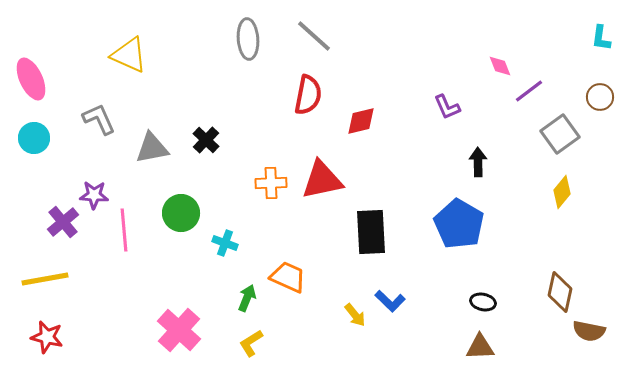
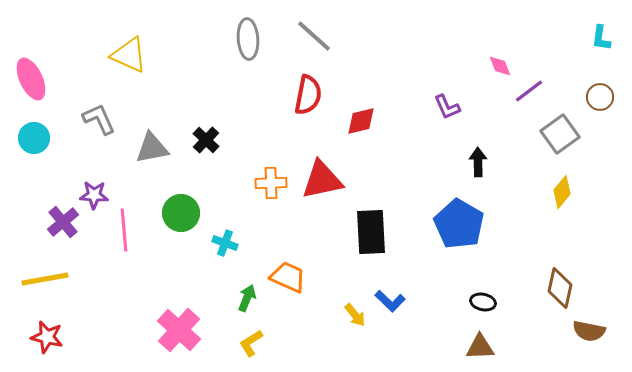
brown diamond: moved 4 px up
